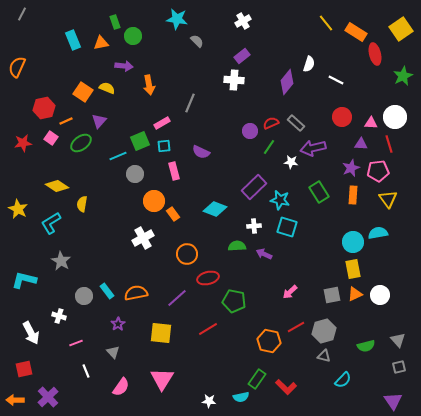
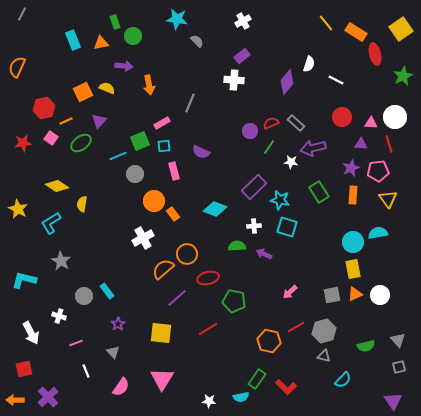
orange square at (83, 92): rotated 30 degrees clockwise
orange semicircle at (136, 293): moved 27 px right, 24 px up; rotated 30 degrees counterclockwise
